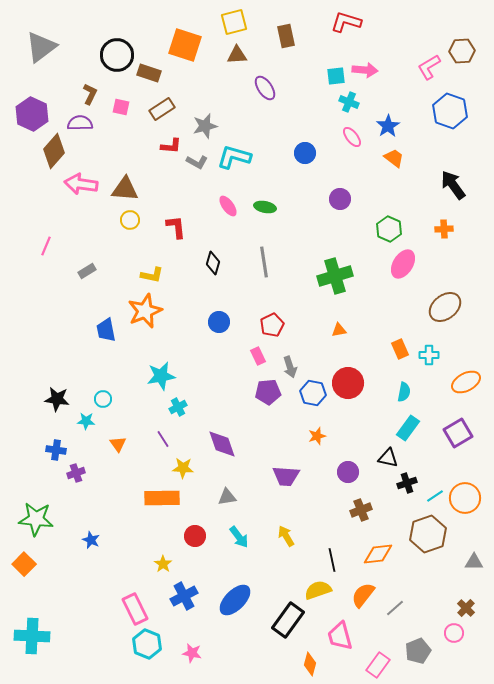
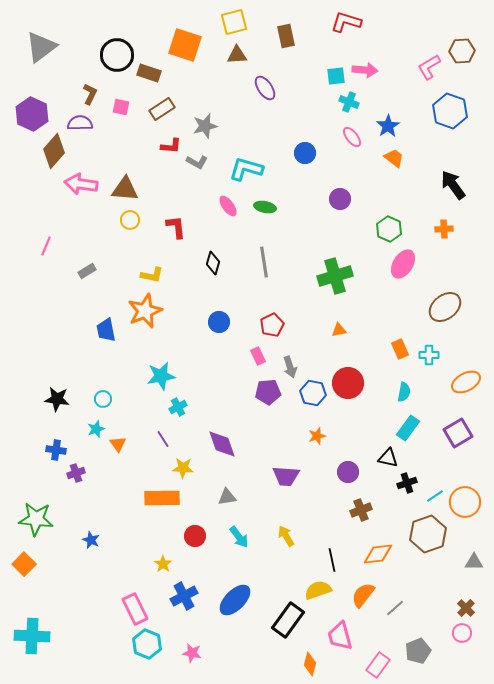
cyan L-shape at (234, 157): moved 12 px right, 12 px down
cyan star at (86, 421): moved 10 px right, 8 px down; rotated 24 degrees counterclockwise
orange circle at (465, 498): moved 4 px down
pink circle at (454, 633): moved 8 px right
